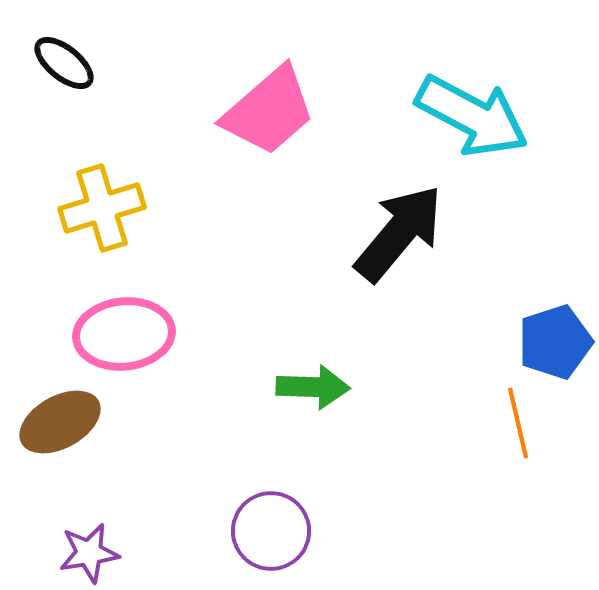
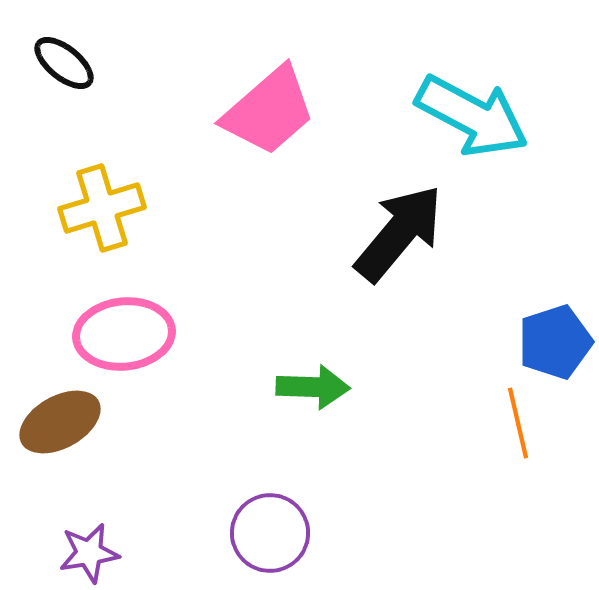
purple circle: moved 1 px left, 2 px down
